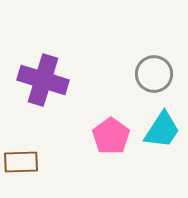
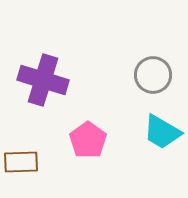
gray circle: moved 1 px left, 1 px down
cyan trapezoid: moved 2 px down; rotated 87 degrees clockwise
pink pentagon: moved 23 px left, 4 px down
